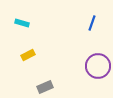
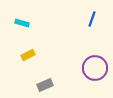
blue line: moved 4 px up
purple circle: moved 3 px left, 2 px down
gray rectangle: moved 2 px up
